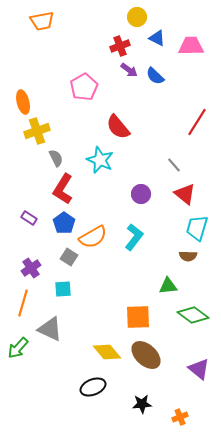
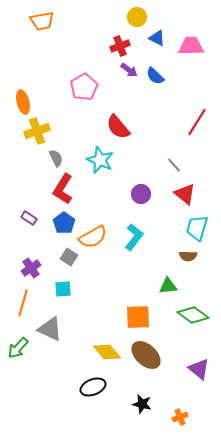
black star: rotated 18 degrees clockwise
